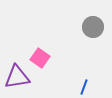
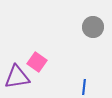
pink square: moved 3 px left, 4 px down
blue line: rotated 14 degrees counterclockwise
